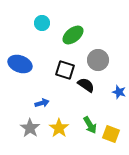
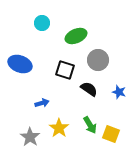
green ellipse: moved 3 px right, 1 px down; rotated 15 degrees clockwise
black semicircle: moved 3 px right, 4 px down
gray star: moved 9 px down
